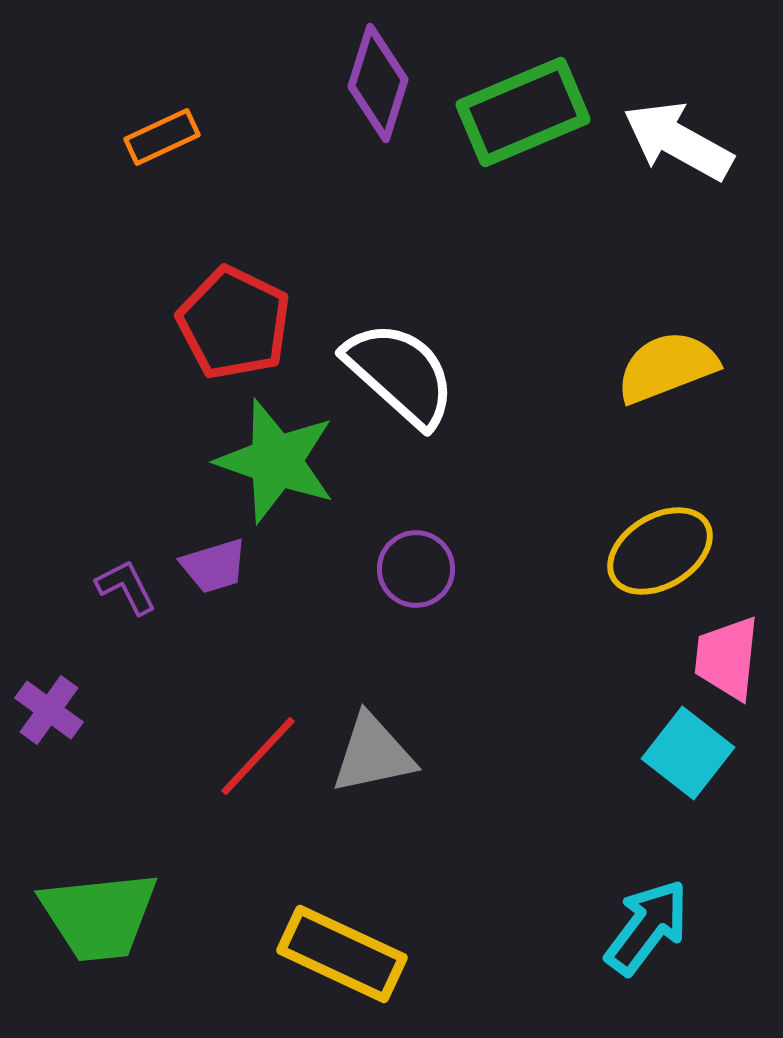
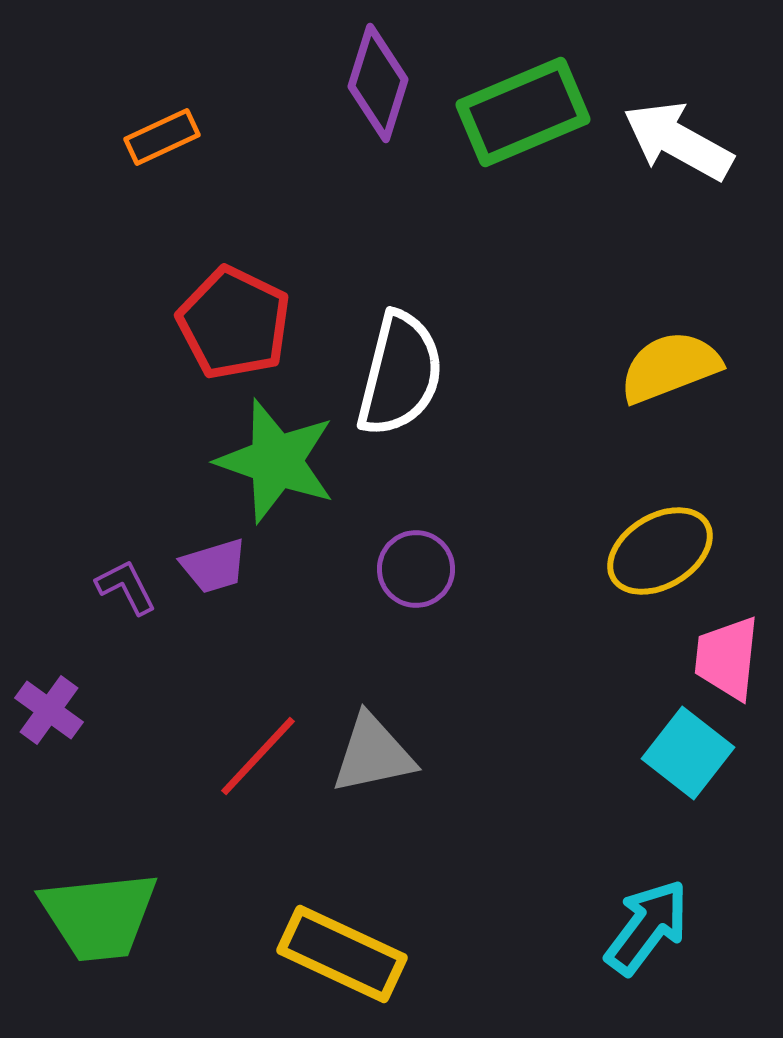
yellow semicircle: moved 3 px right
white semicircle: rotated 62 degrees clockwise
